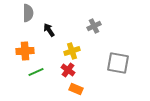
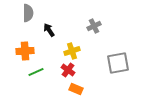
gray square: rotated 20 degrees counterclockwise
